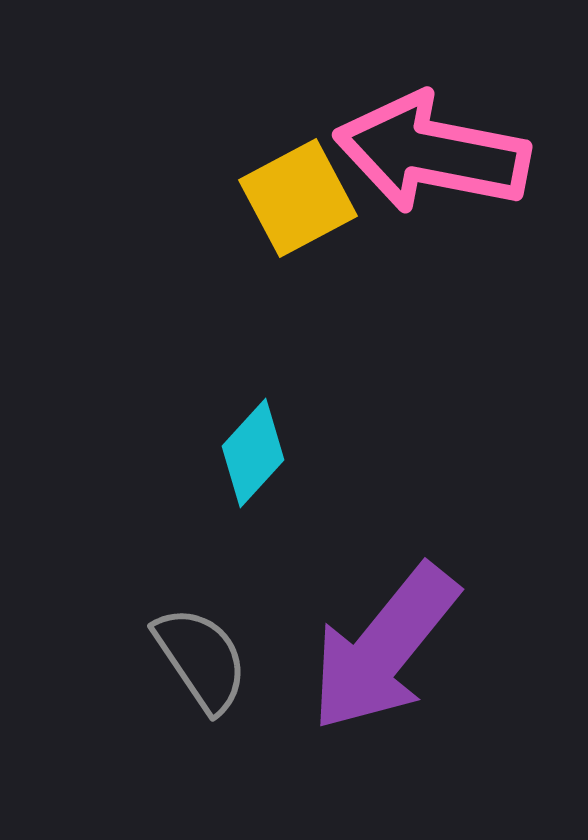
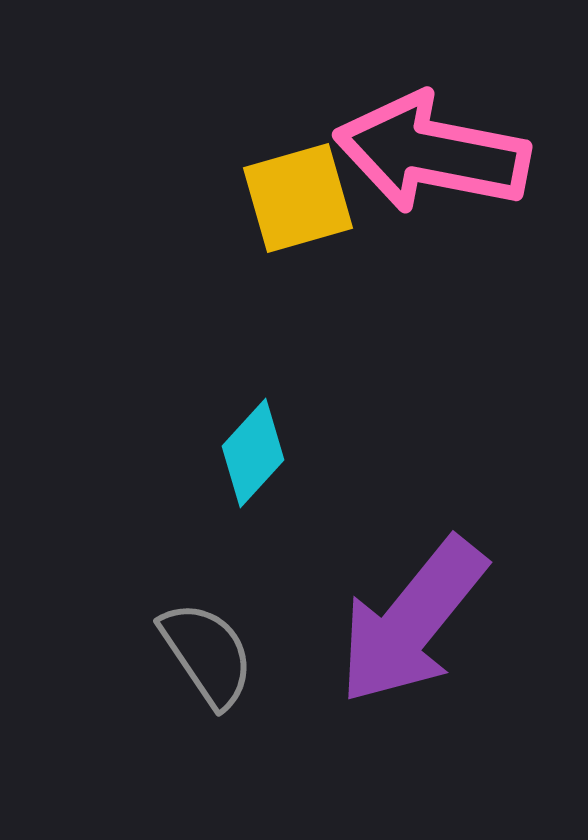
yellow square: rotated 12 degrees clockwise
purple arrow: moved 28 px right, 27 px up
gray semicircle: moved 6 px right, 5 px up
